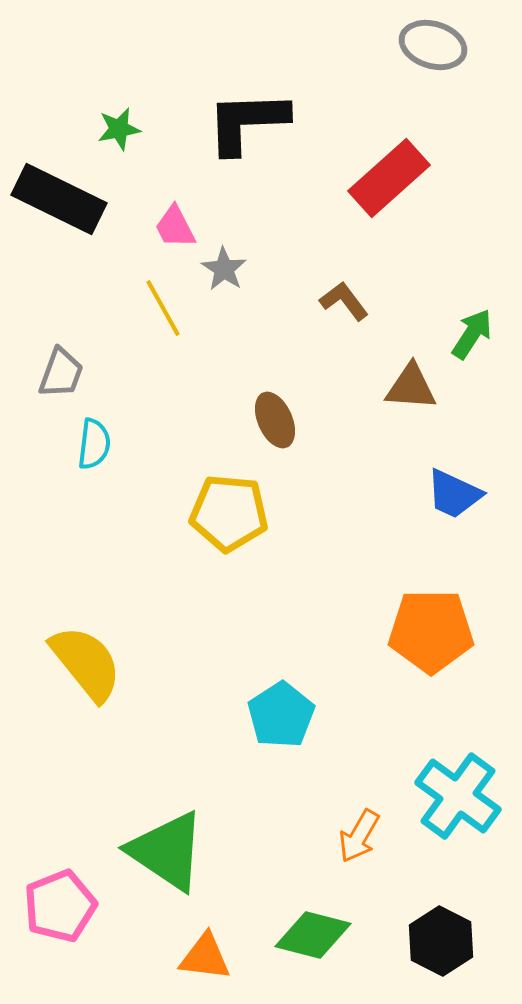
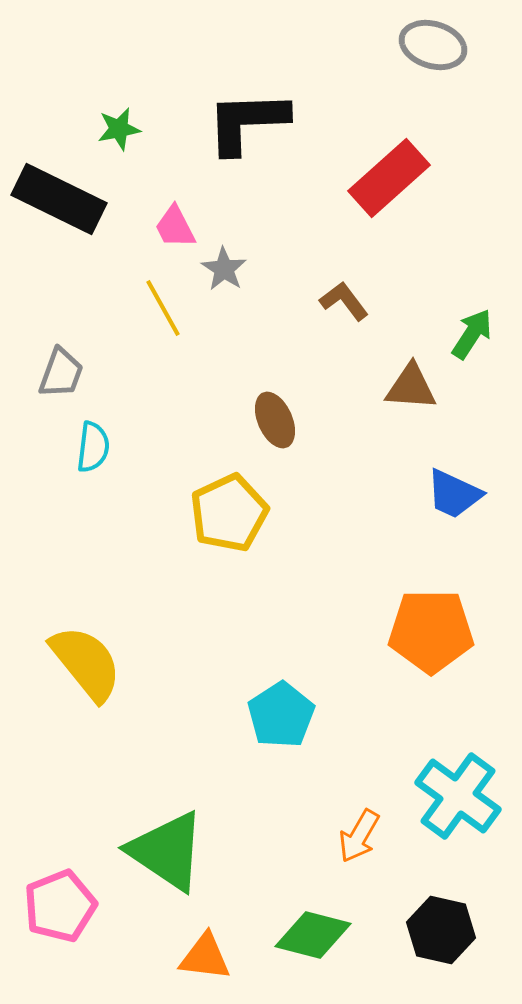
cyan semicircle: moved 1 px left, 3 px down
yellow pentagon: rotated 30 degrees counterclockwise
black hexagon: moved 11 px up; rotated 14 degrees counterclockwise
